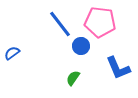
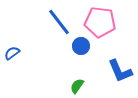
blue line: moved 1 px left, 2 px up
blue L-shape: moved 2 px right, 3 px down
green semicircle: moved 4 px right, 8 px down
